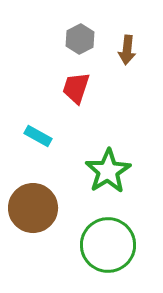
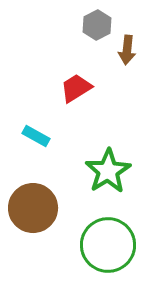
gray hexagon: moved 17 px right, 14 px up
red trapezoid: rotated 40 degrees clockwise
cyan rectangle: moved 2 px left
